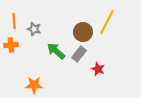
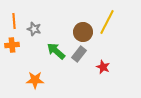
orange cross: moved 1 px right
red star: moved 5 px right, 2 px up
orange star: moved 1 px right, 5 px up
